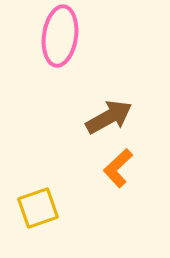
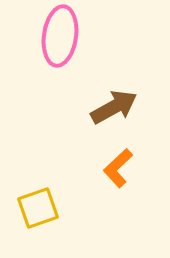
brown arrow: moved 5 px right, 10 px up
